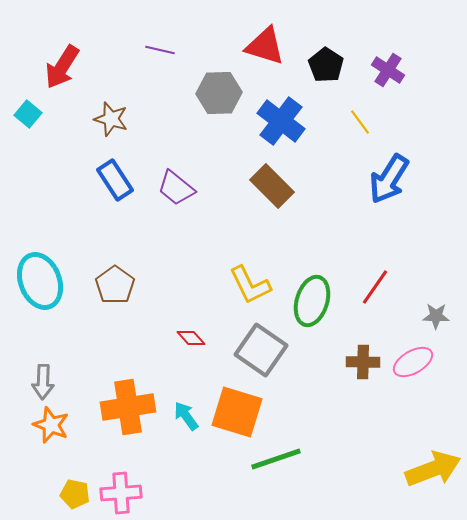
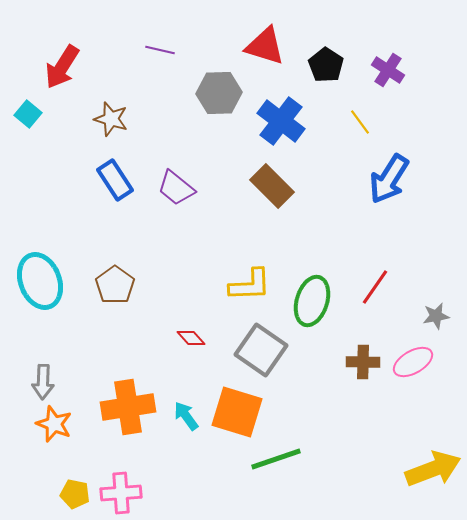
yellow L-shape: rotated 66 degrees counterclockwise
gray star: rotated 12 degrees counterclockwise
orange star: moved 3 px right, 1 px up
